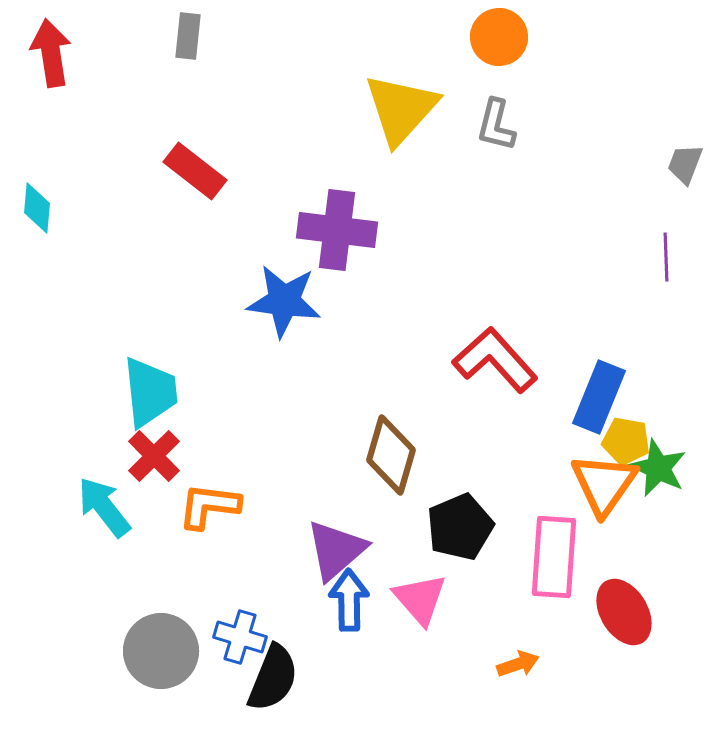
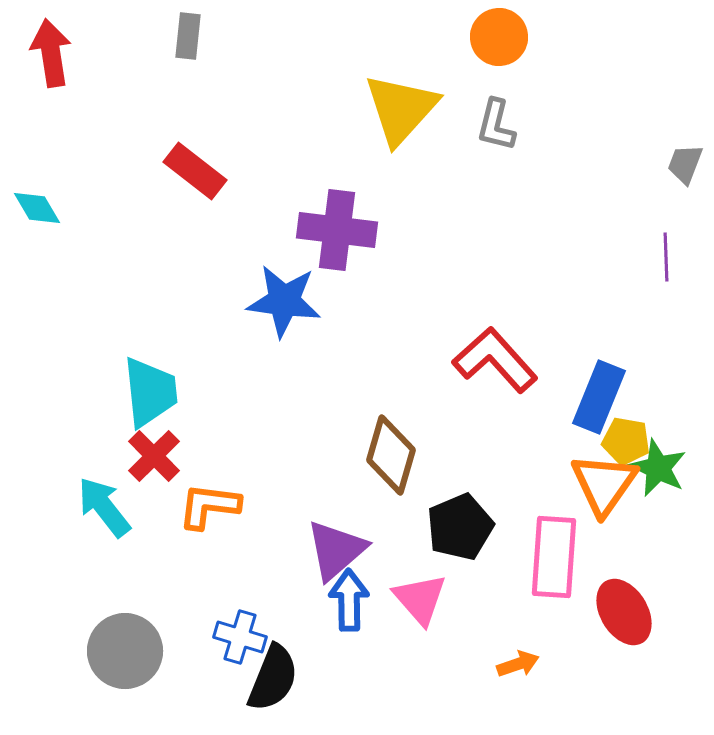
cyan diamond: rotated 36 degrees counterclockwise
gray circle: moved 36 px left
